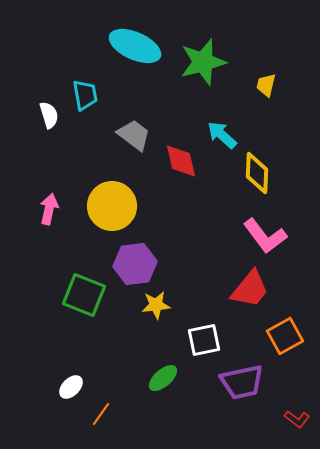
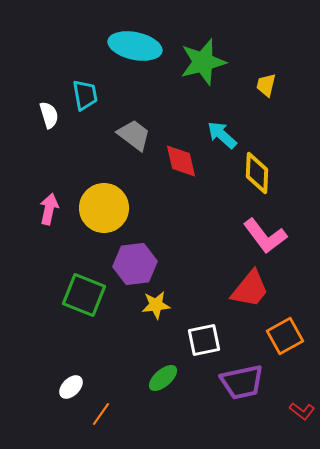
cyan ellipse: rotated 12 degrees counterclockwise
yellow circle: moved 8 px left, 2 px down
red L-shape: moved 5 px right, 8 px up
